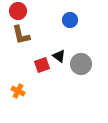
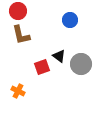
red square: moved 2 px down
